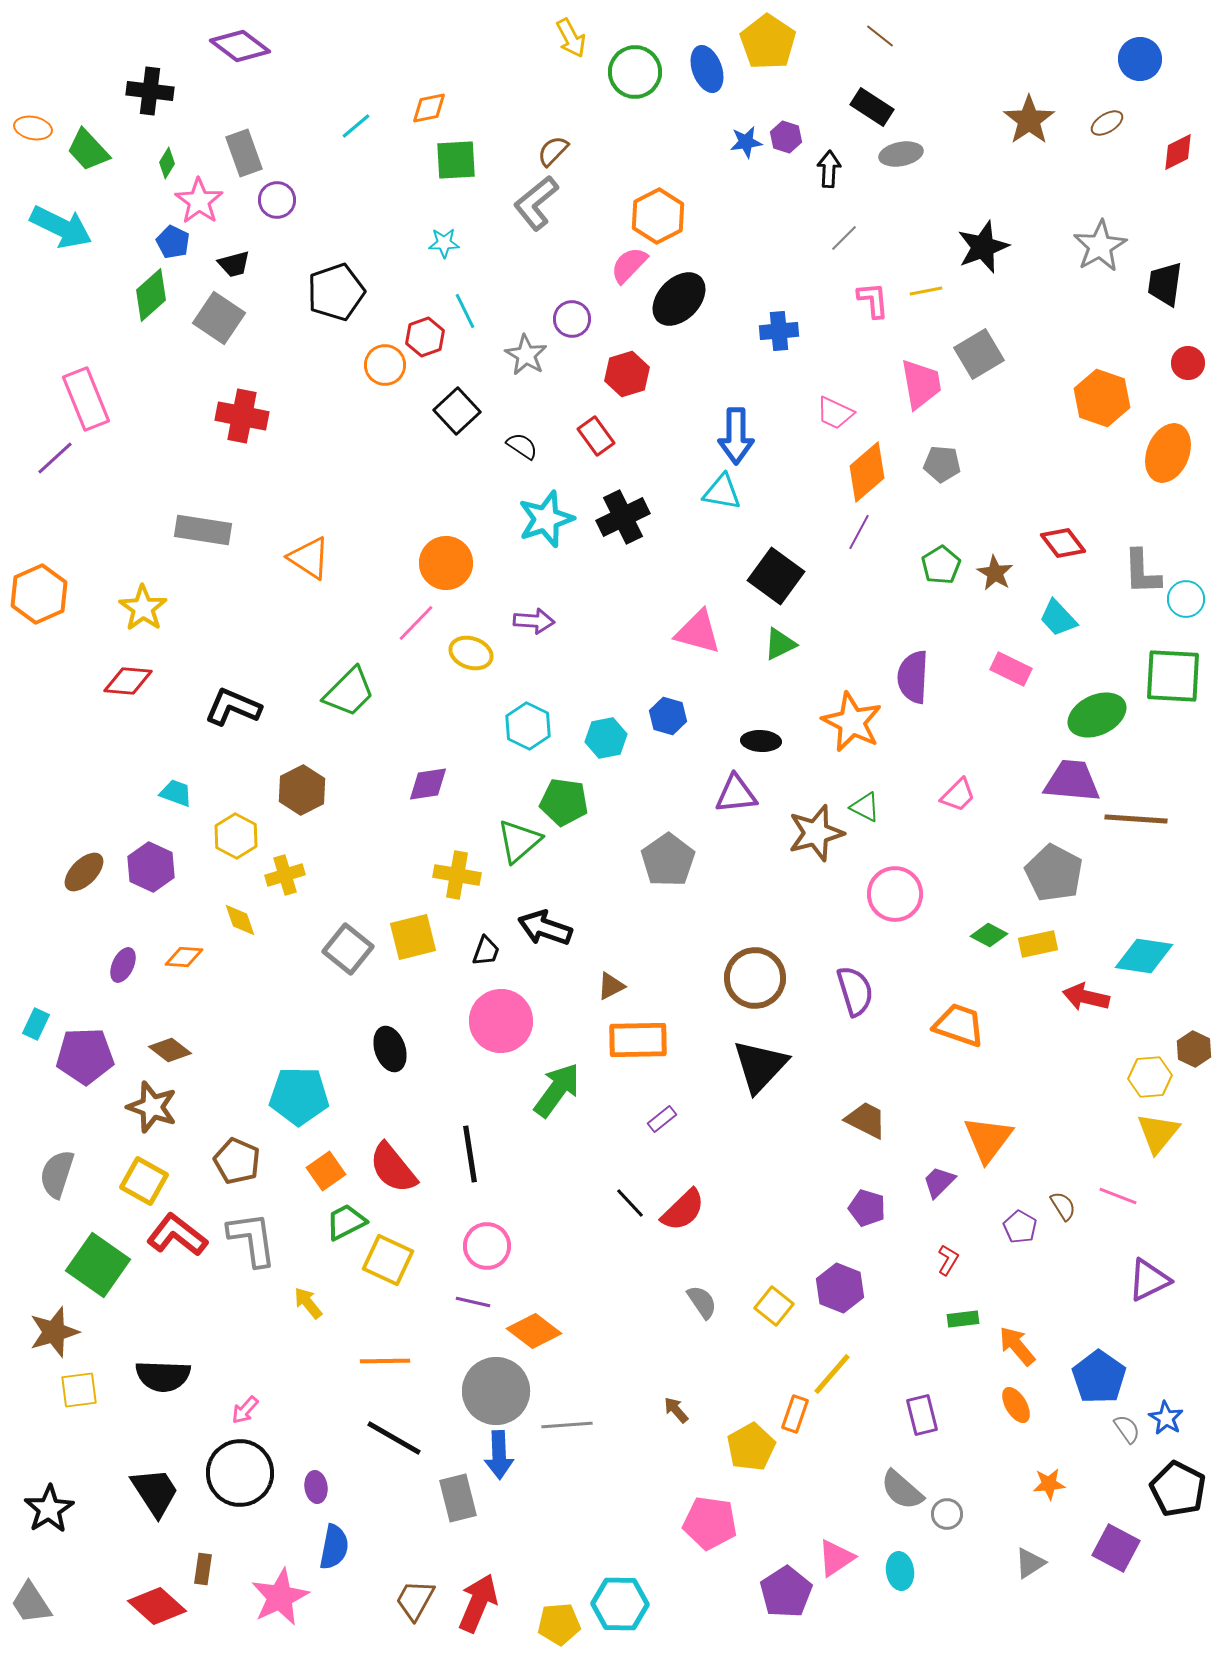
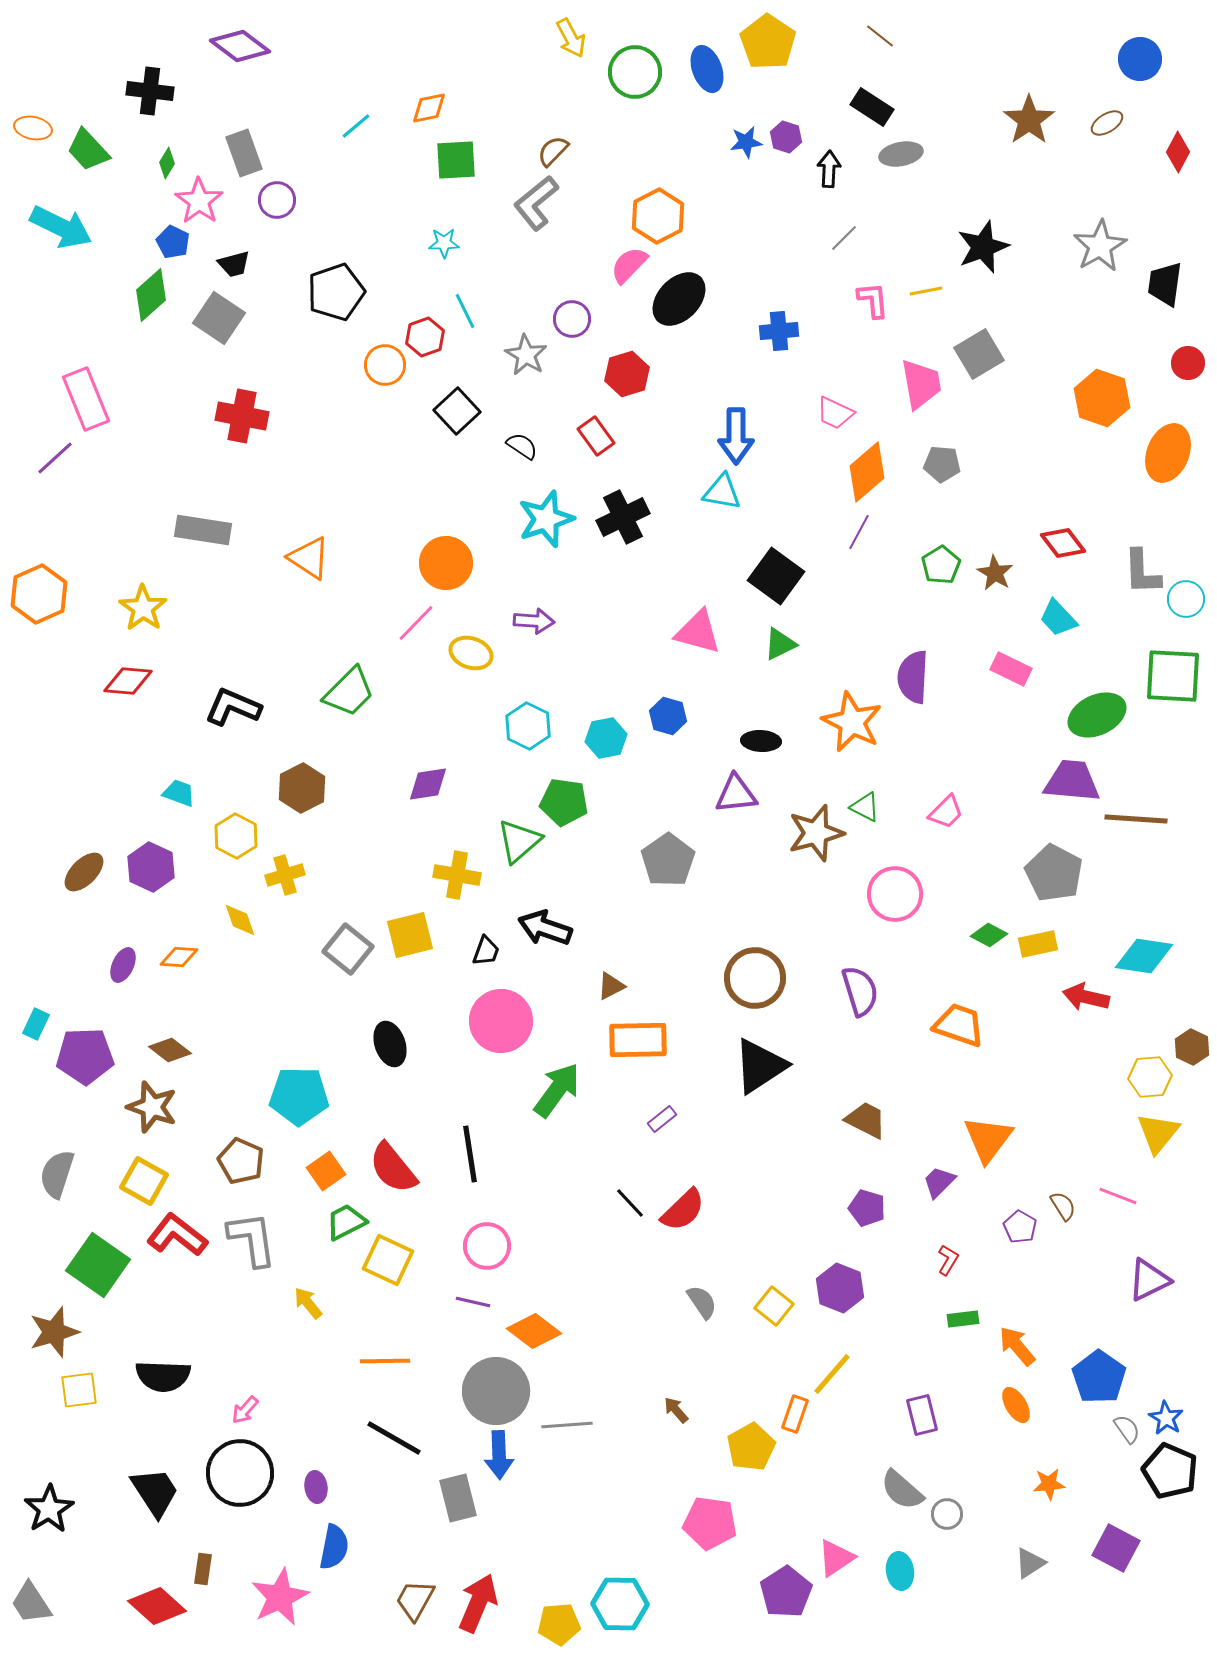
red diamond at (1178, 152): rotated 36 degrees counterclockwise
brown hexagon at (302, 790): moved 2 px up
cyan trapezoid at (176, 793): moved 3 px right
pink trapezoid at (958, 795): moved 12 px left, 17 px down
yellow square at (413, 937): moved 3 px left, 2 px up
orange diamond at (184, 957): moved 5 px left
purple semicircle at (855, 991): moved 5 px right
black ellipse at (390, 1049): moved 5 px up
brown hexagon at (1194, 1049): moved 2 px left, 2 px up
black triangle at (760, 1066): rotated 14 degrees clockwise
brown pentagon at (237, 1161): moved 4 px right
black pentagon at (1178, 1489): moved 8 px left, 18 px up; rotated 4 degrees counterclockwise
